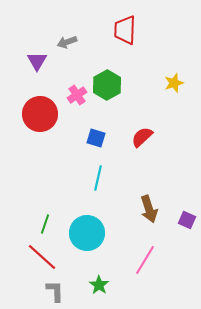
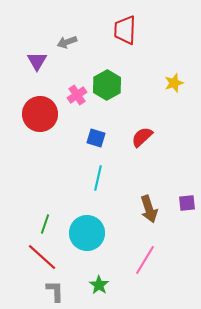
purple square: moved 17 px up; rotated 30 degrees counterclockwise
